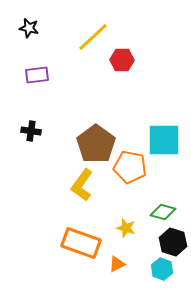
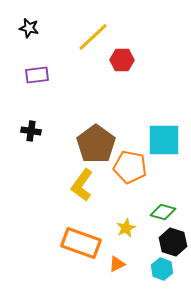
yellow star: rotated 30 degrees clockwise
